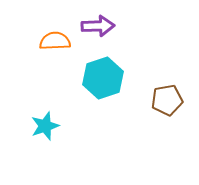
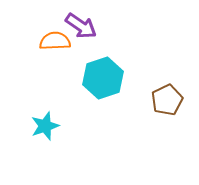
purple arrow: moved 17 px left; rotated 36 degrees clockwise
brown pentagon: rotated 16 degrees counterclockwise
